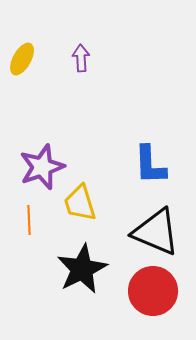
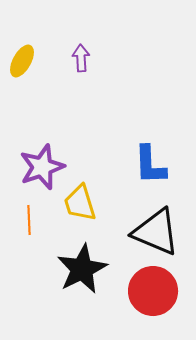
yellow ellipse: moved 2 px down
